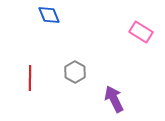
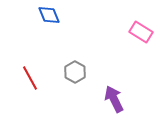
red line: rotated 30 degrees counterclockwise
